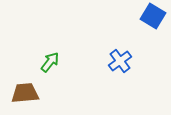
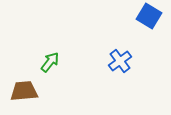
blue square: moved 4 px left
brown trapezoid: moved 1 px left, 2 px up
